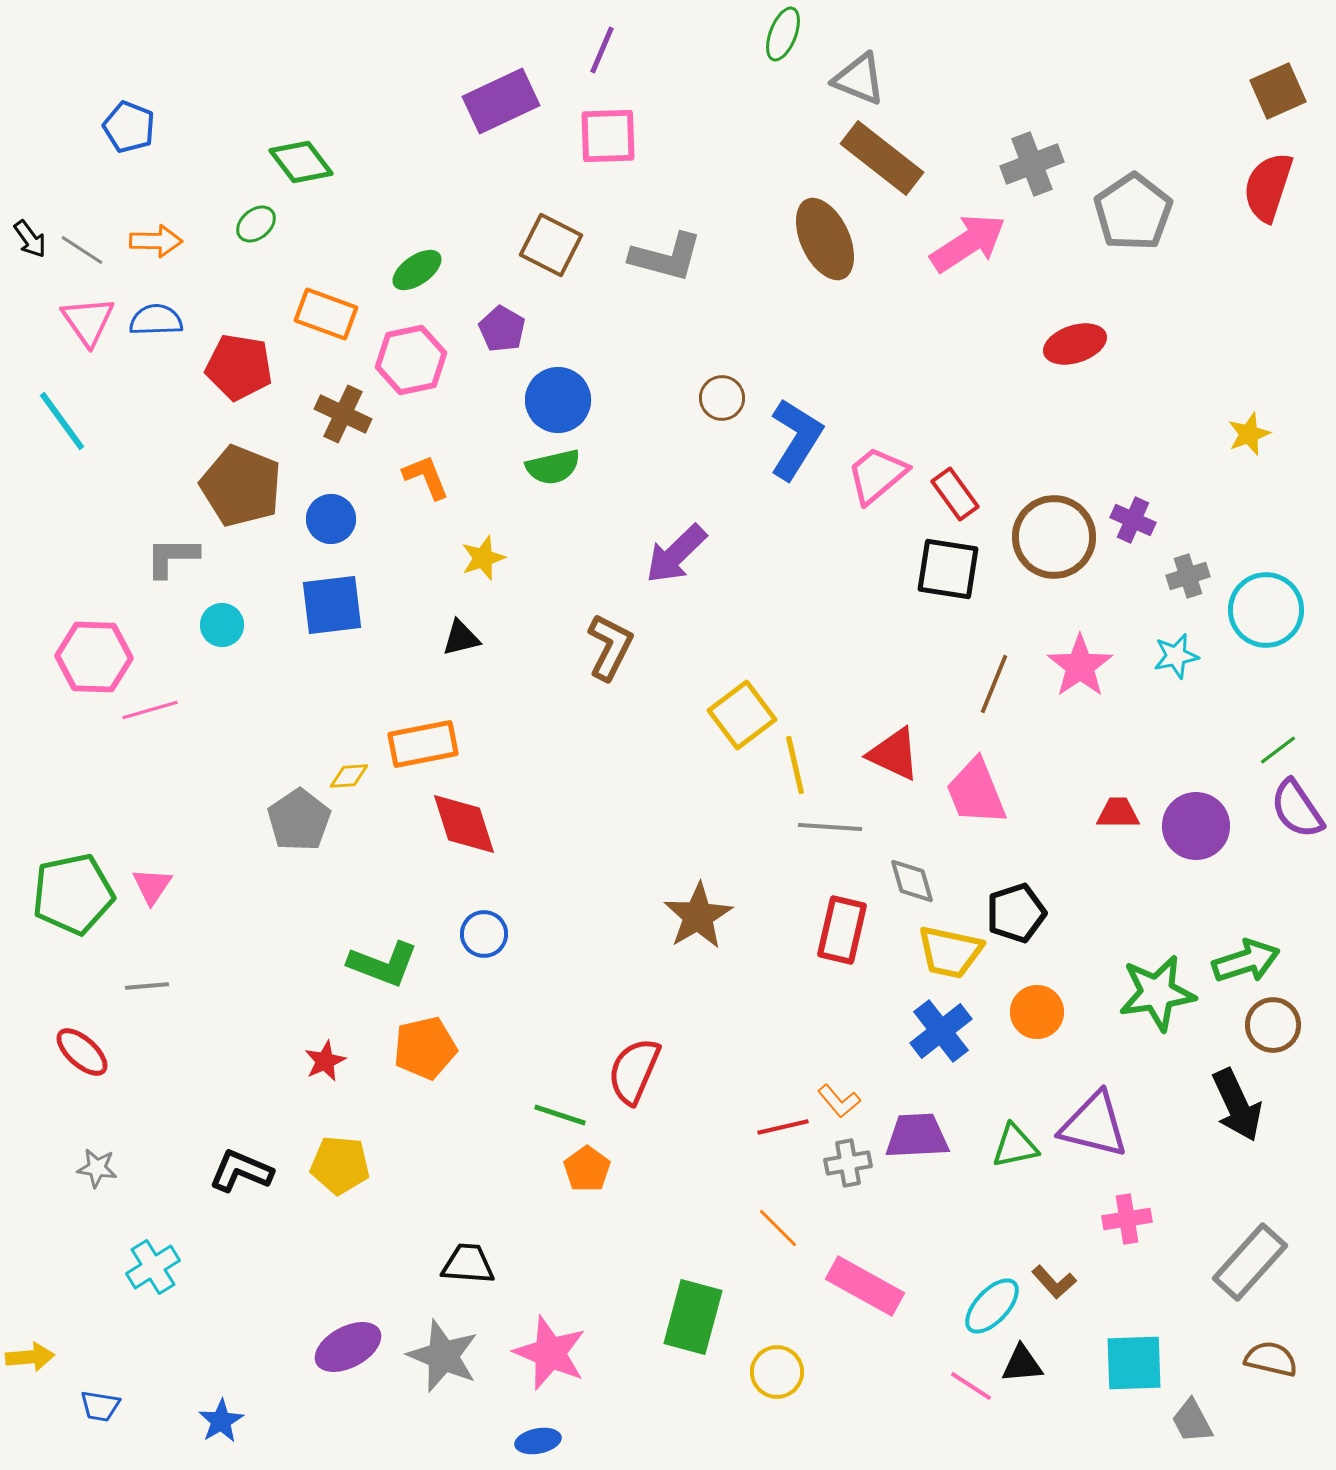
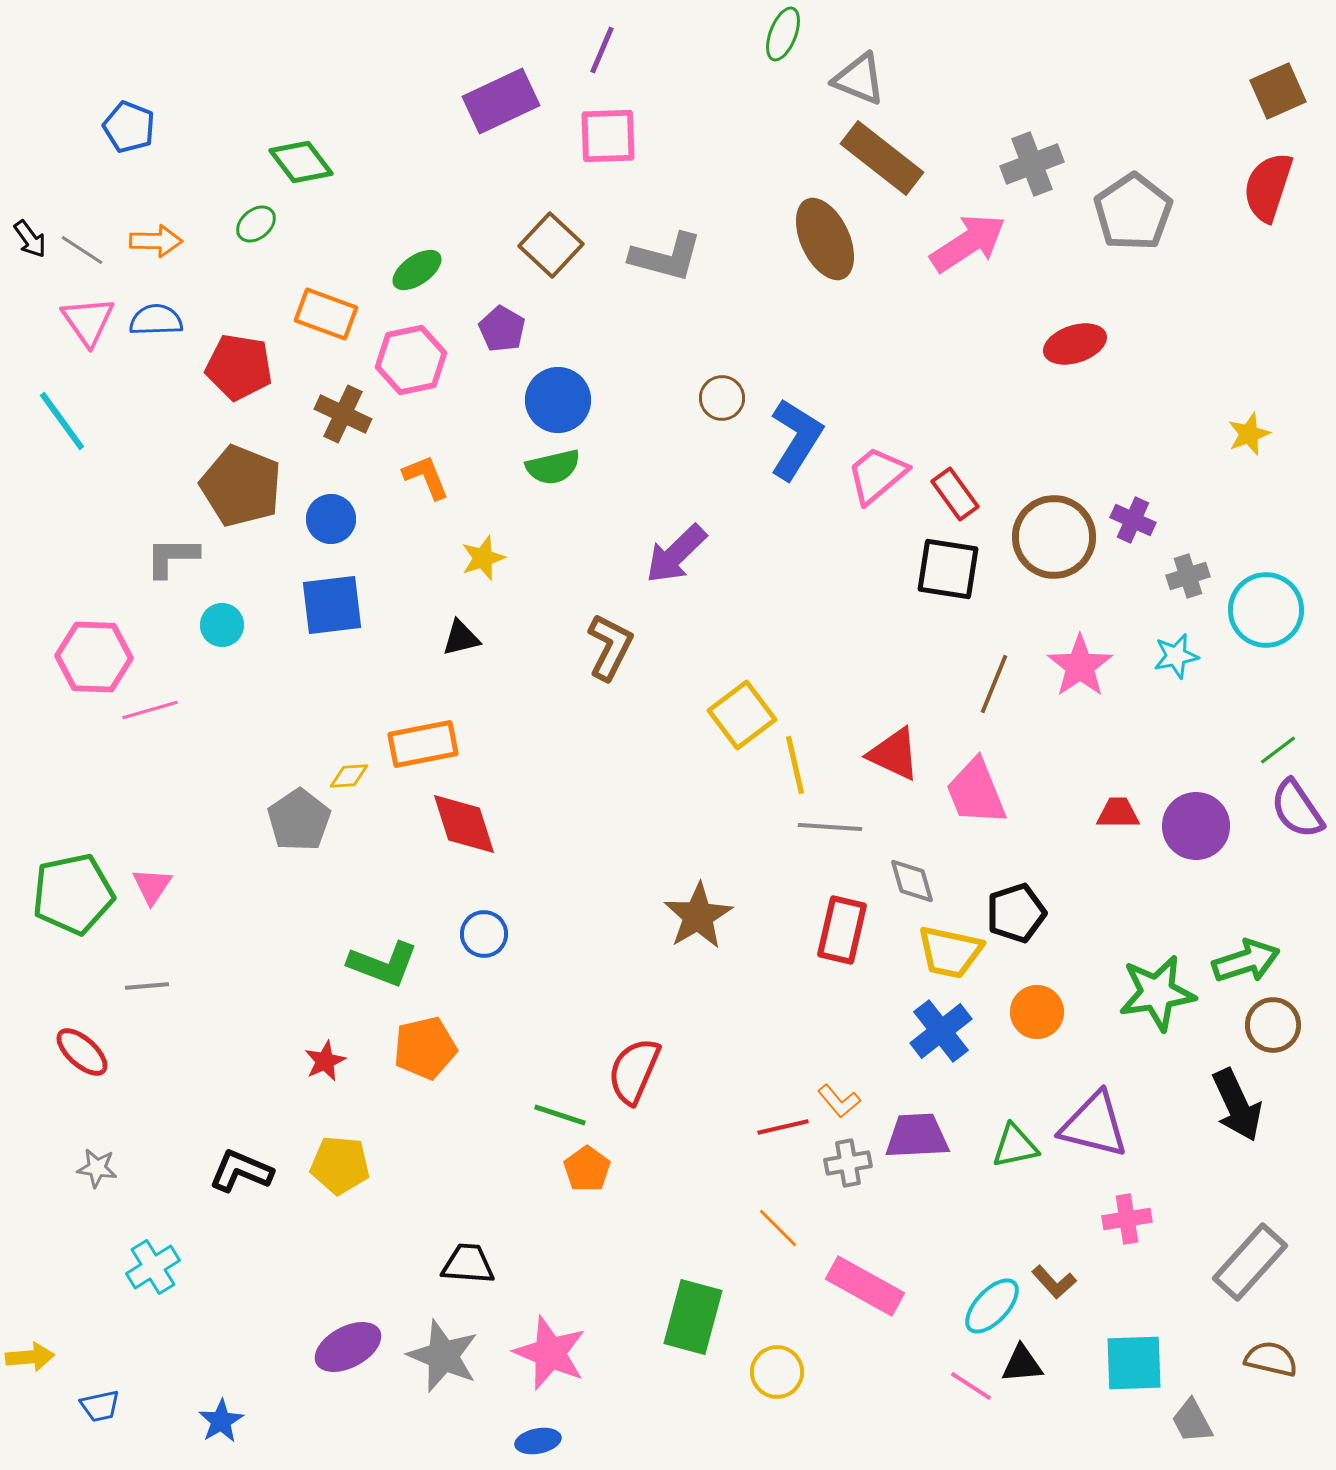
brown square at (551, 245): rotated 16 degrees clockwise
blue trapezoid at (100, 1406): rotated 21 degrees counterclockwise
